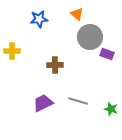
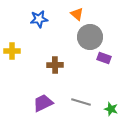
purple rectangle: moved 3 px left, 4 px down
gray line: moved 3 px right, 1 px down
